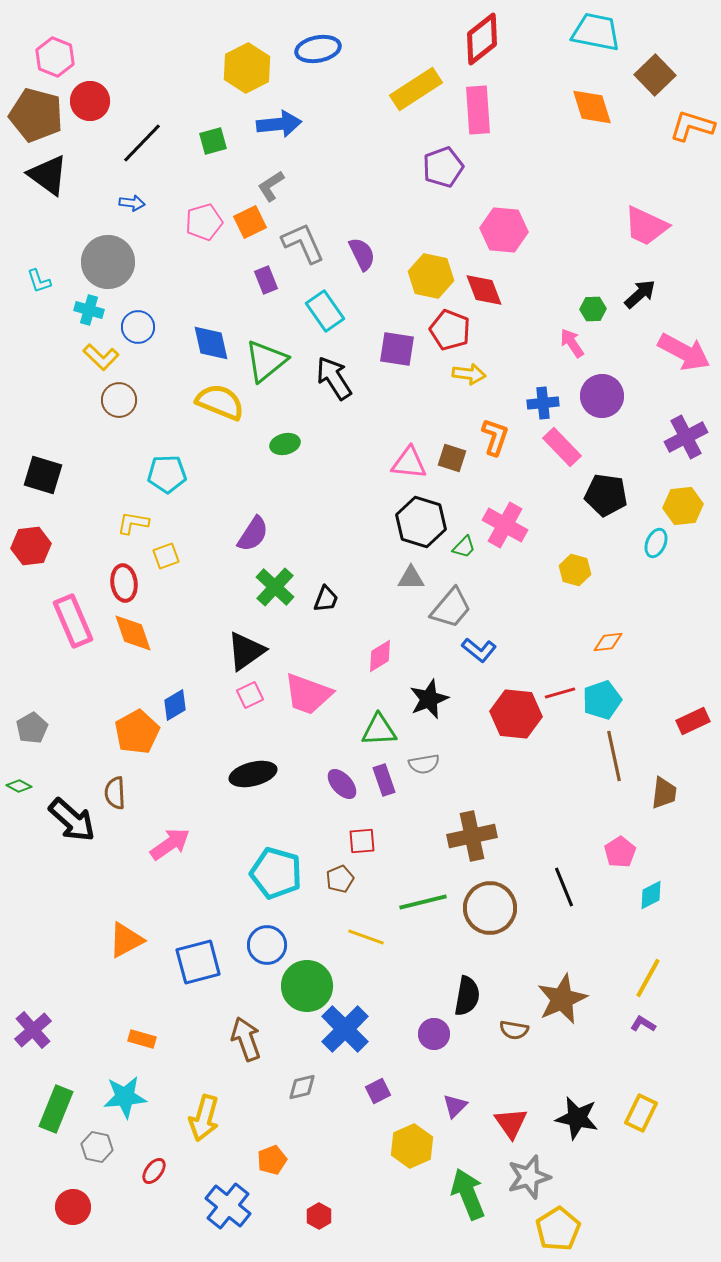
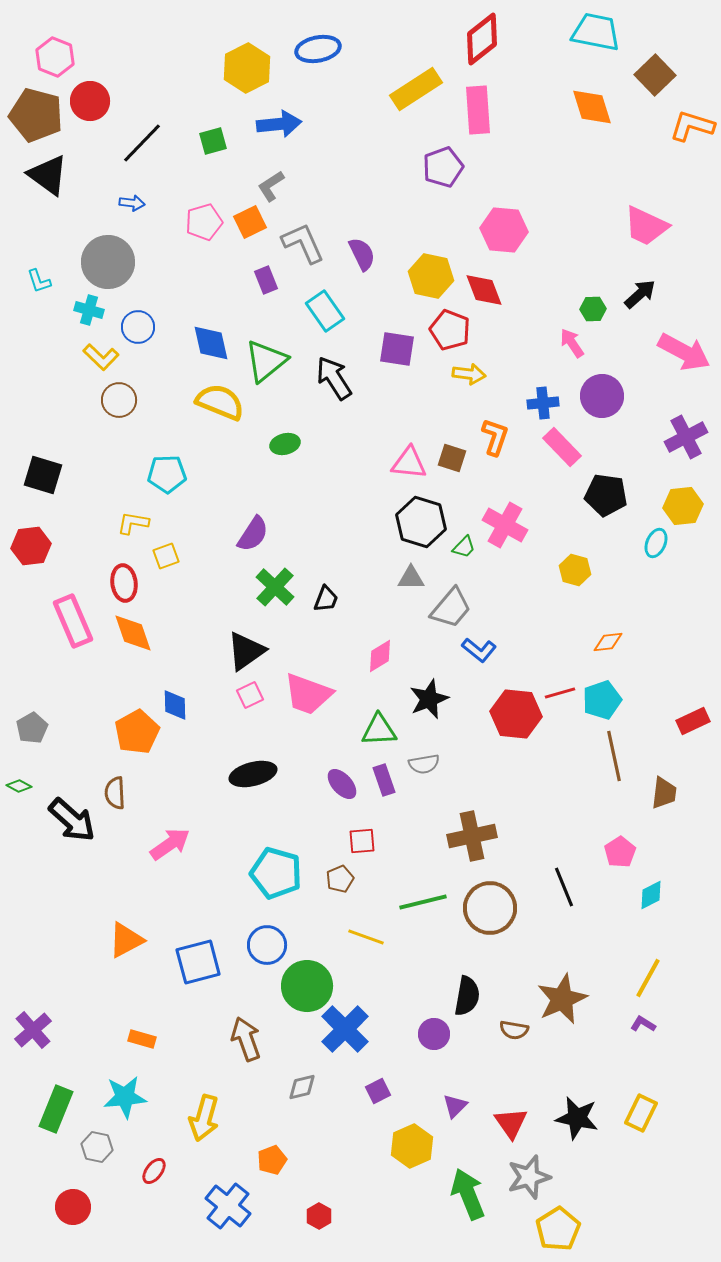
blue diamond at (175, 705): rotated 60 degrees counterclockwise
